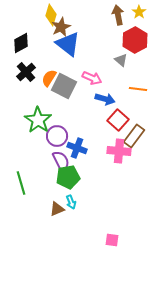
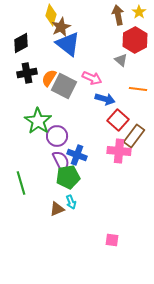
black cross: moved 1 px right, 1 px down; rotated 30 degrees clockwise
green star: moved 1 px down
blue cross: moved 7 px down
